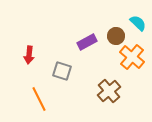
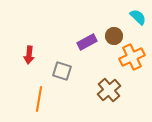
cyan semicircle: moved 6 px up
brown circle: moved 2 px left
orange cross: rotated 25 degrees clockwise
brown cross: moved 1 px up
orange line: rotated 35 degrees clockwise
